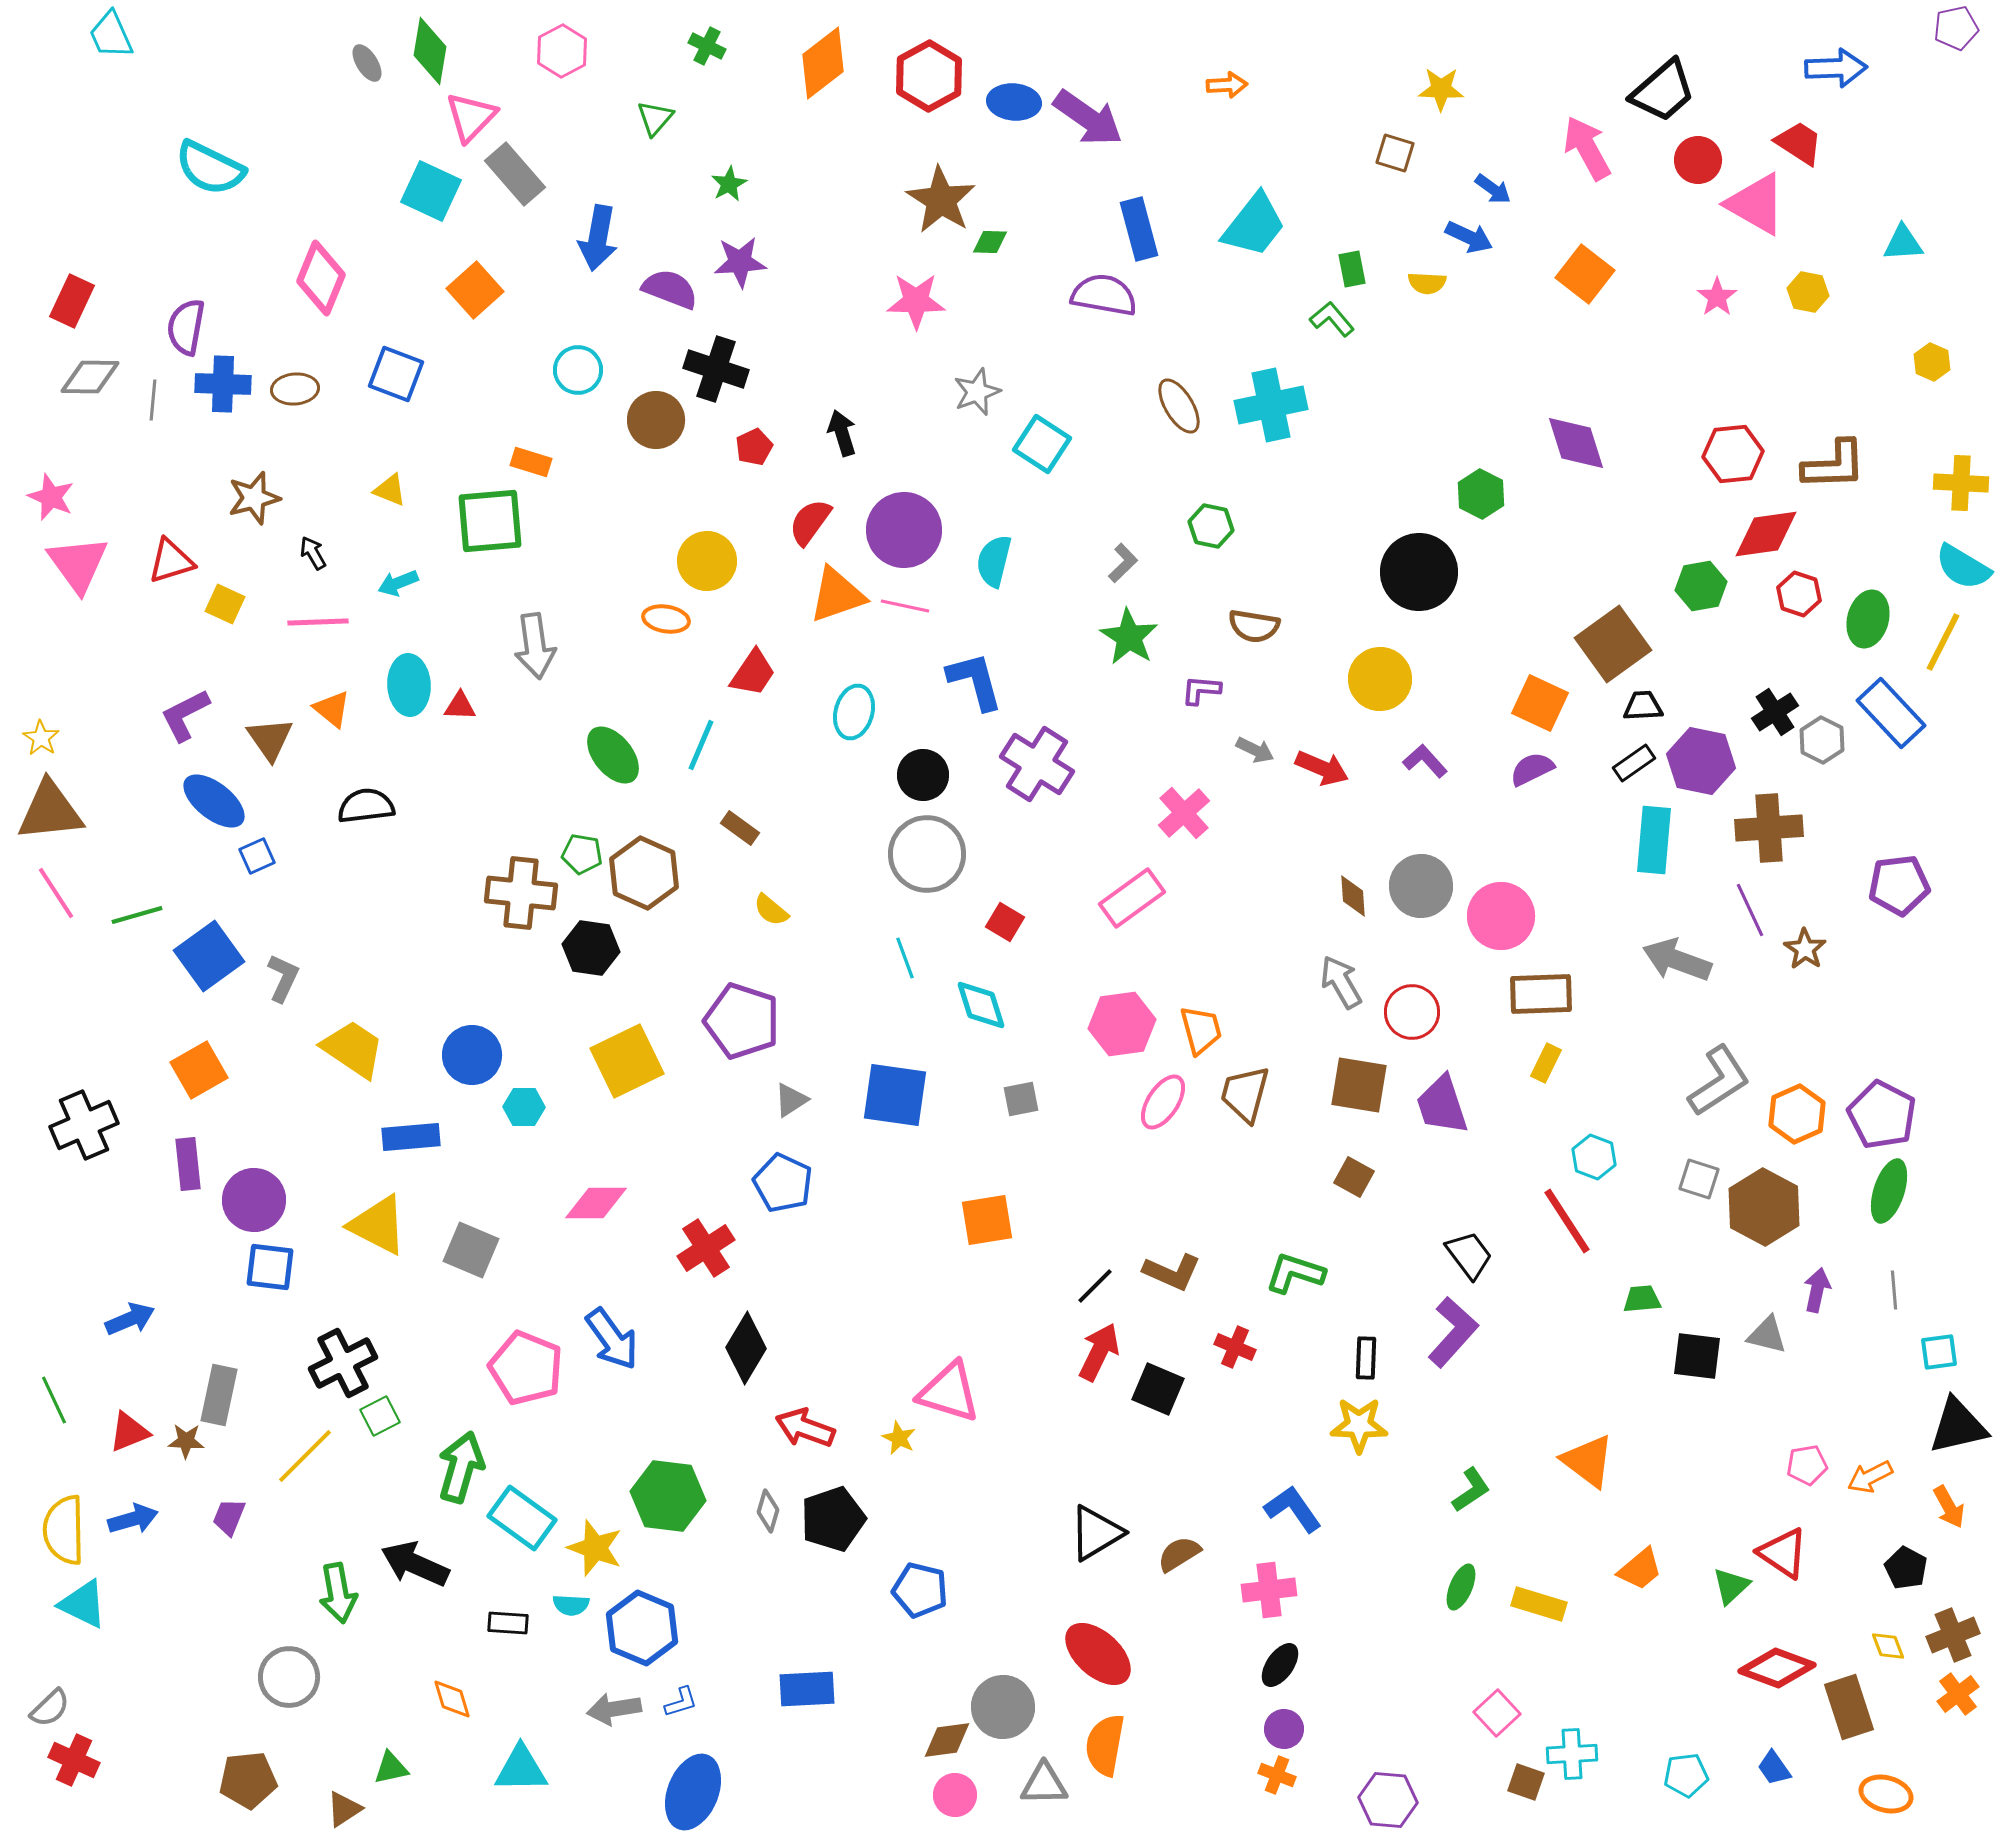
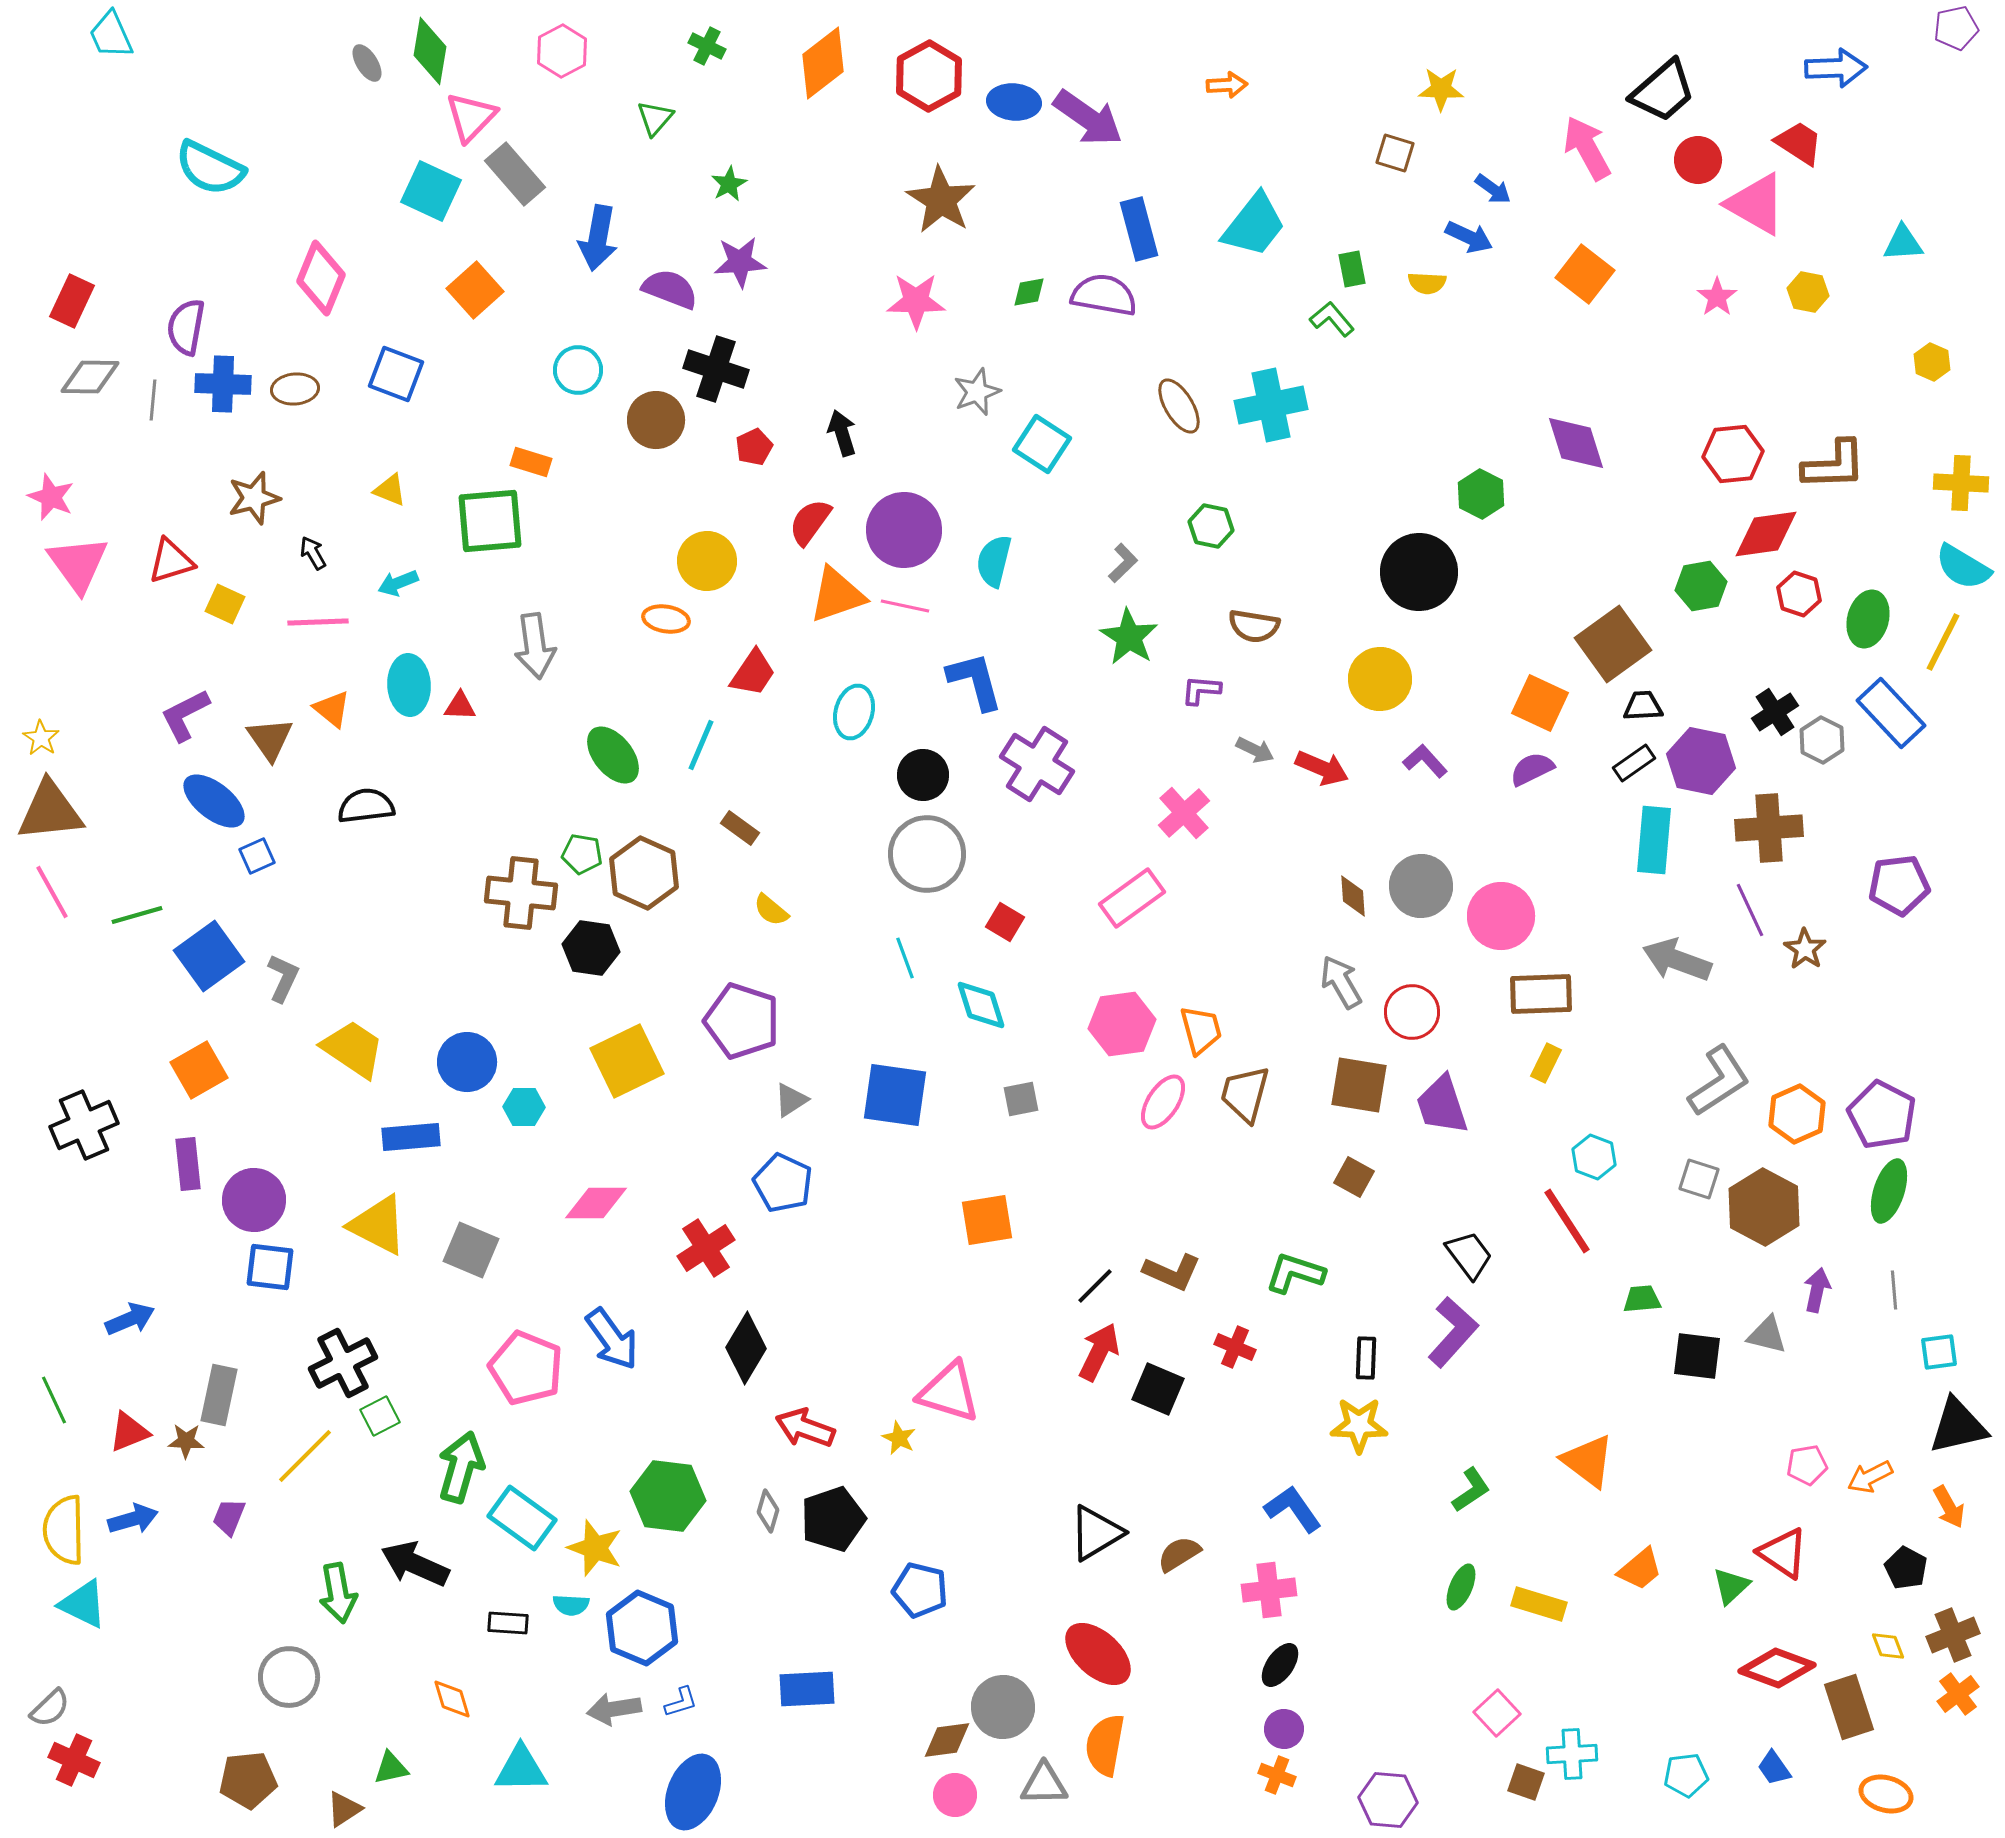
green diamond at (990, 242): moved 39 px right, 50 px down; rotated 12 degrees counterclockwise
pink line at (56, 893): moved 4 px left, 1 px up; rotated 4 degrees clockwise
blue circle at (472, 1055): moved 5 px left, 7 px down
